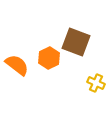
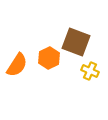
orange semicircle: rotated 85 degrees clockwise
yellow cross: moved 6 px left, 12 px up
